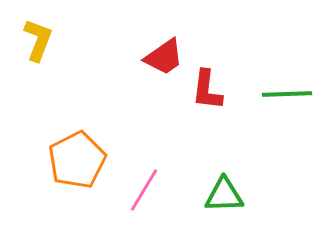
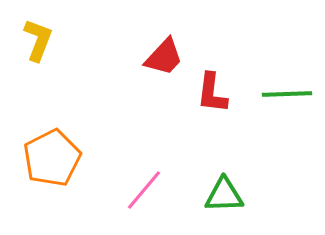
red trapezoid: rotated 12 degrees counterclockwise
red L-shape: moved 5 px right, 3 px down
orange pentagon: moved 25 px left, 2 px up
pink line: rotated 9 degrees clockwise
